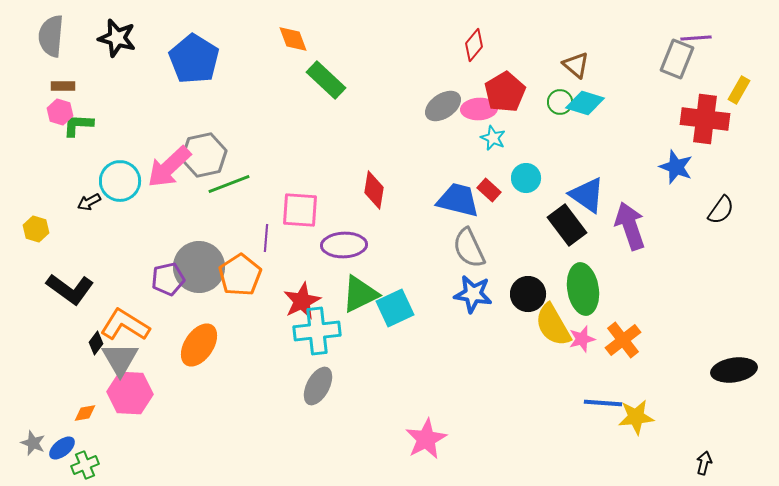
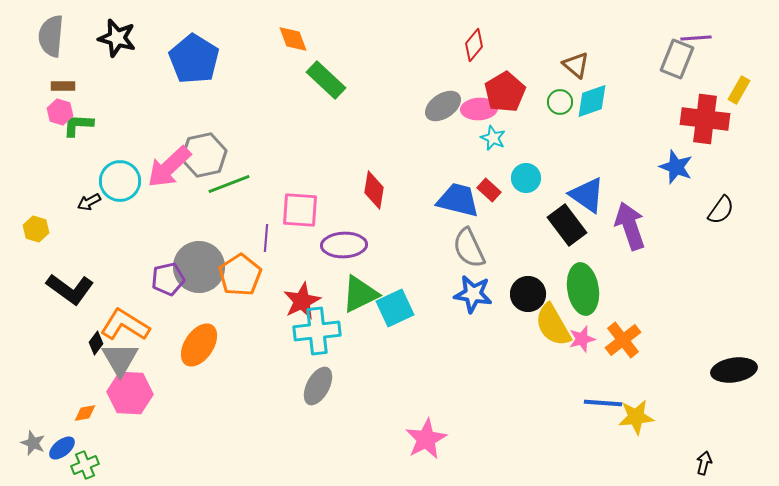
cyan diamond at (585, 103): moved 7 px right, 2 px up; rotated 36 degrees counterclockwise
